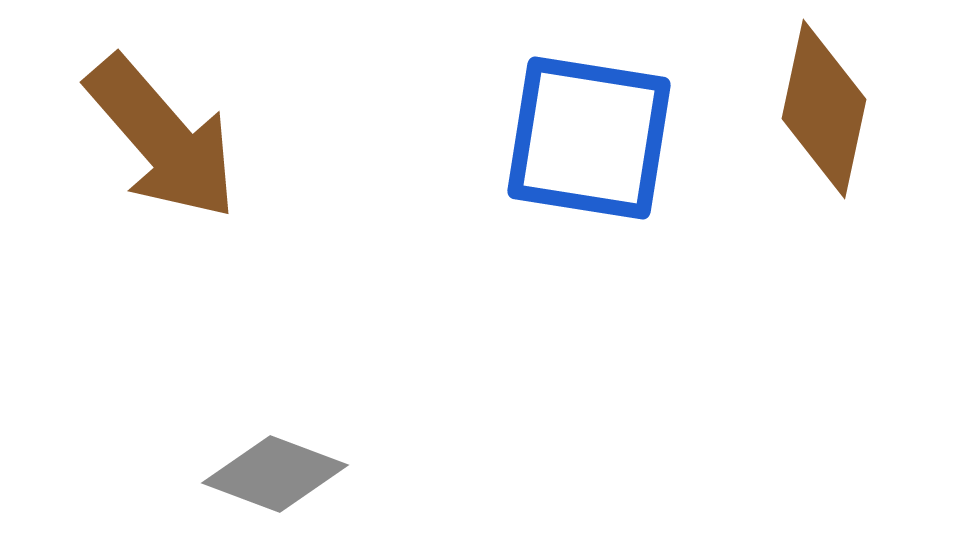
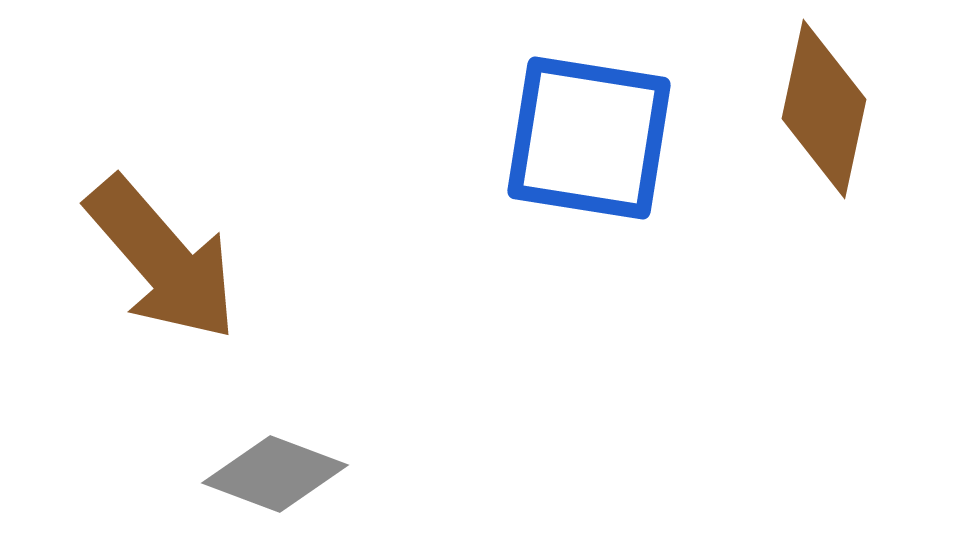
brown arrow: moved 121 px down
